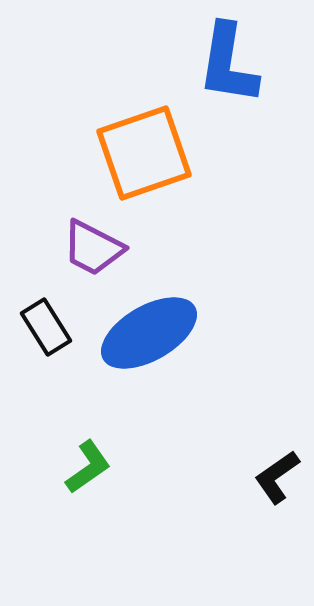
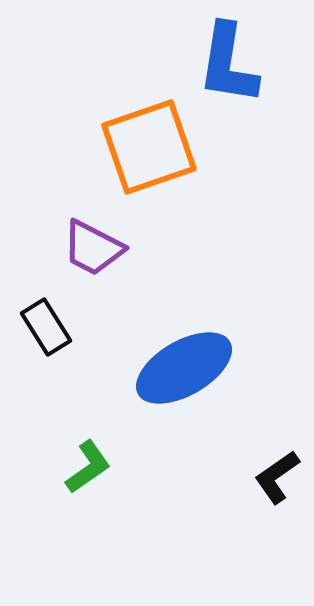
orange square: moved 5 px right, 6 px up
blue ellipse: moved 35 px right, 35 px down
